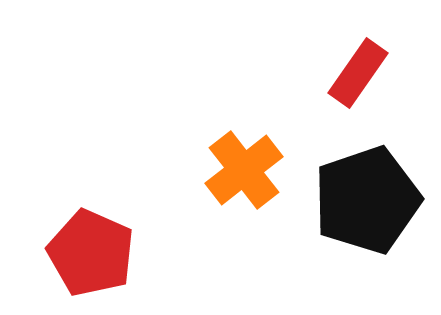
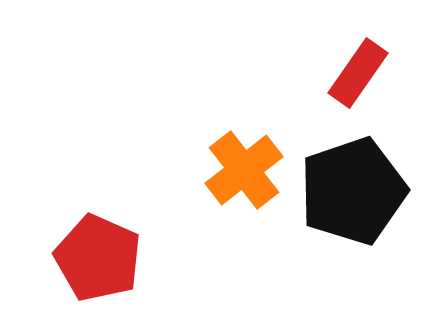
black pentagon: moved 14 px left, 9 px up
red pentagon: moved 7 px right, 5 px down
